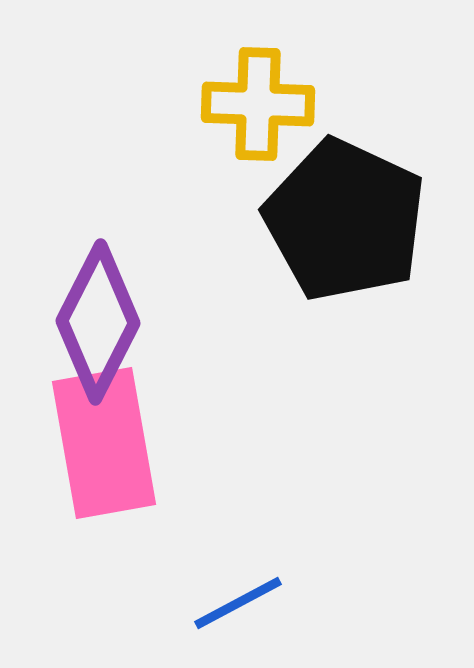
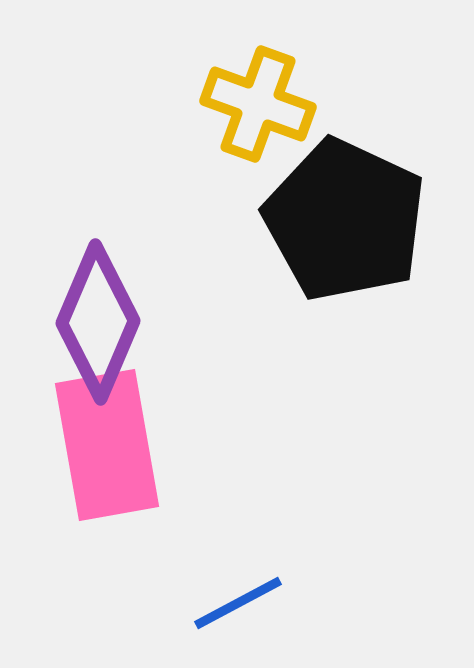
yellow cross: rotated 18 degrees clockwise
purple diamond: rotated 4 degrees counterclockwise
pink rectangle: moved 3 px right, 2 px down
